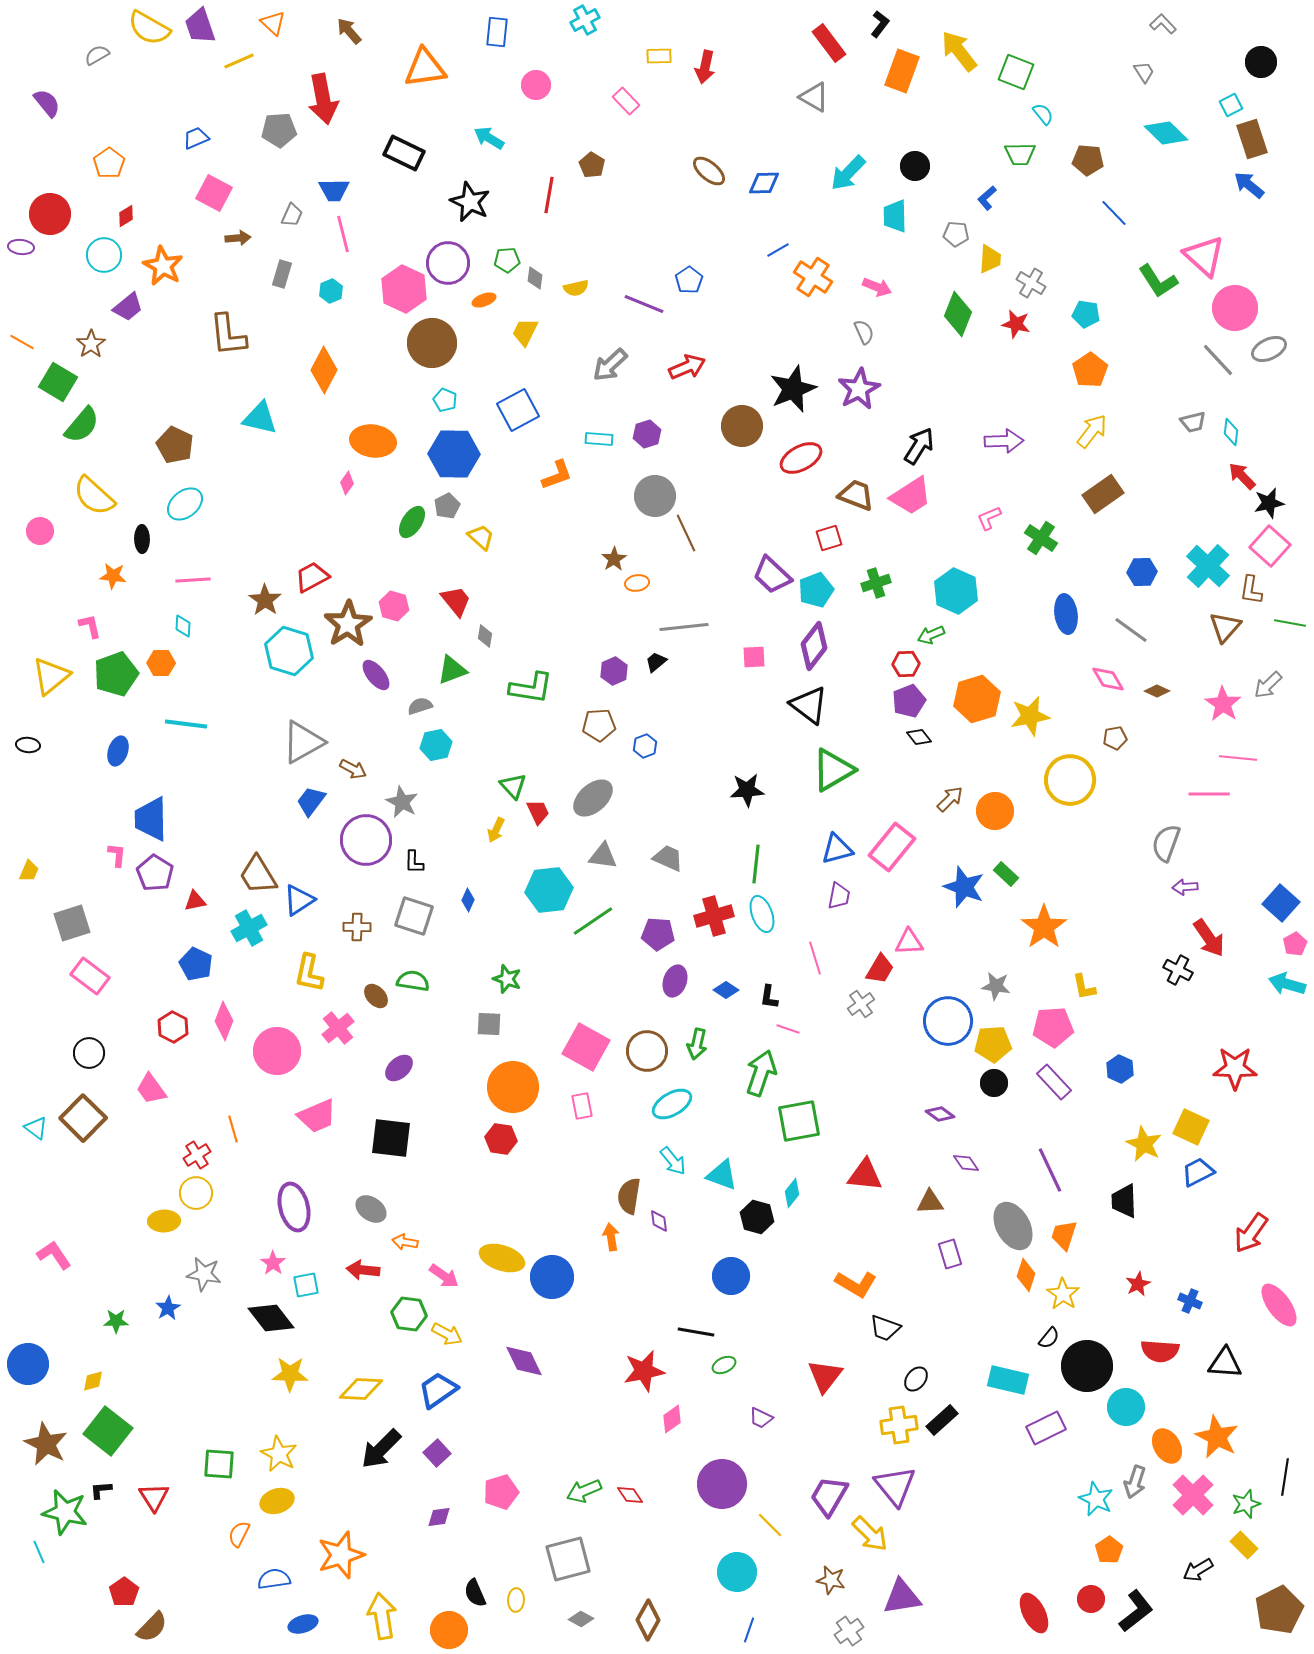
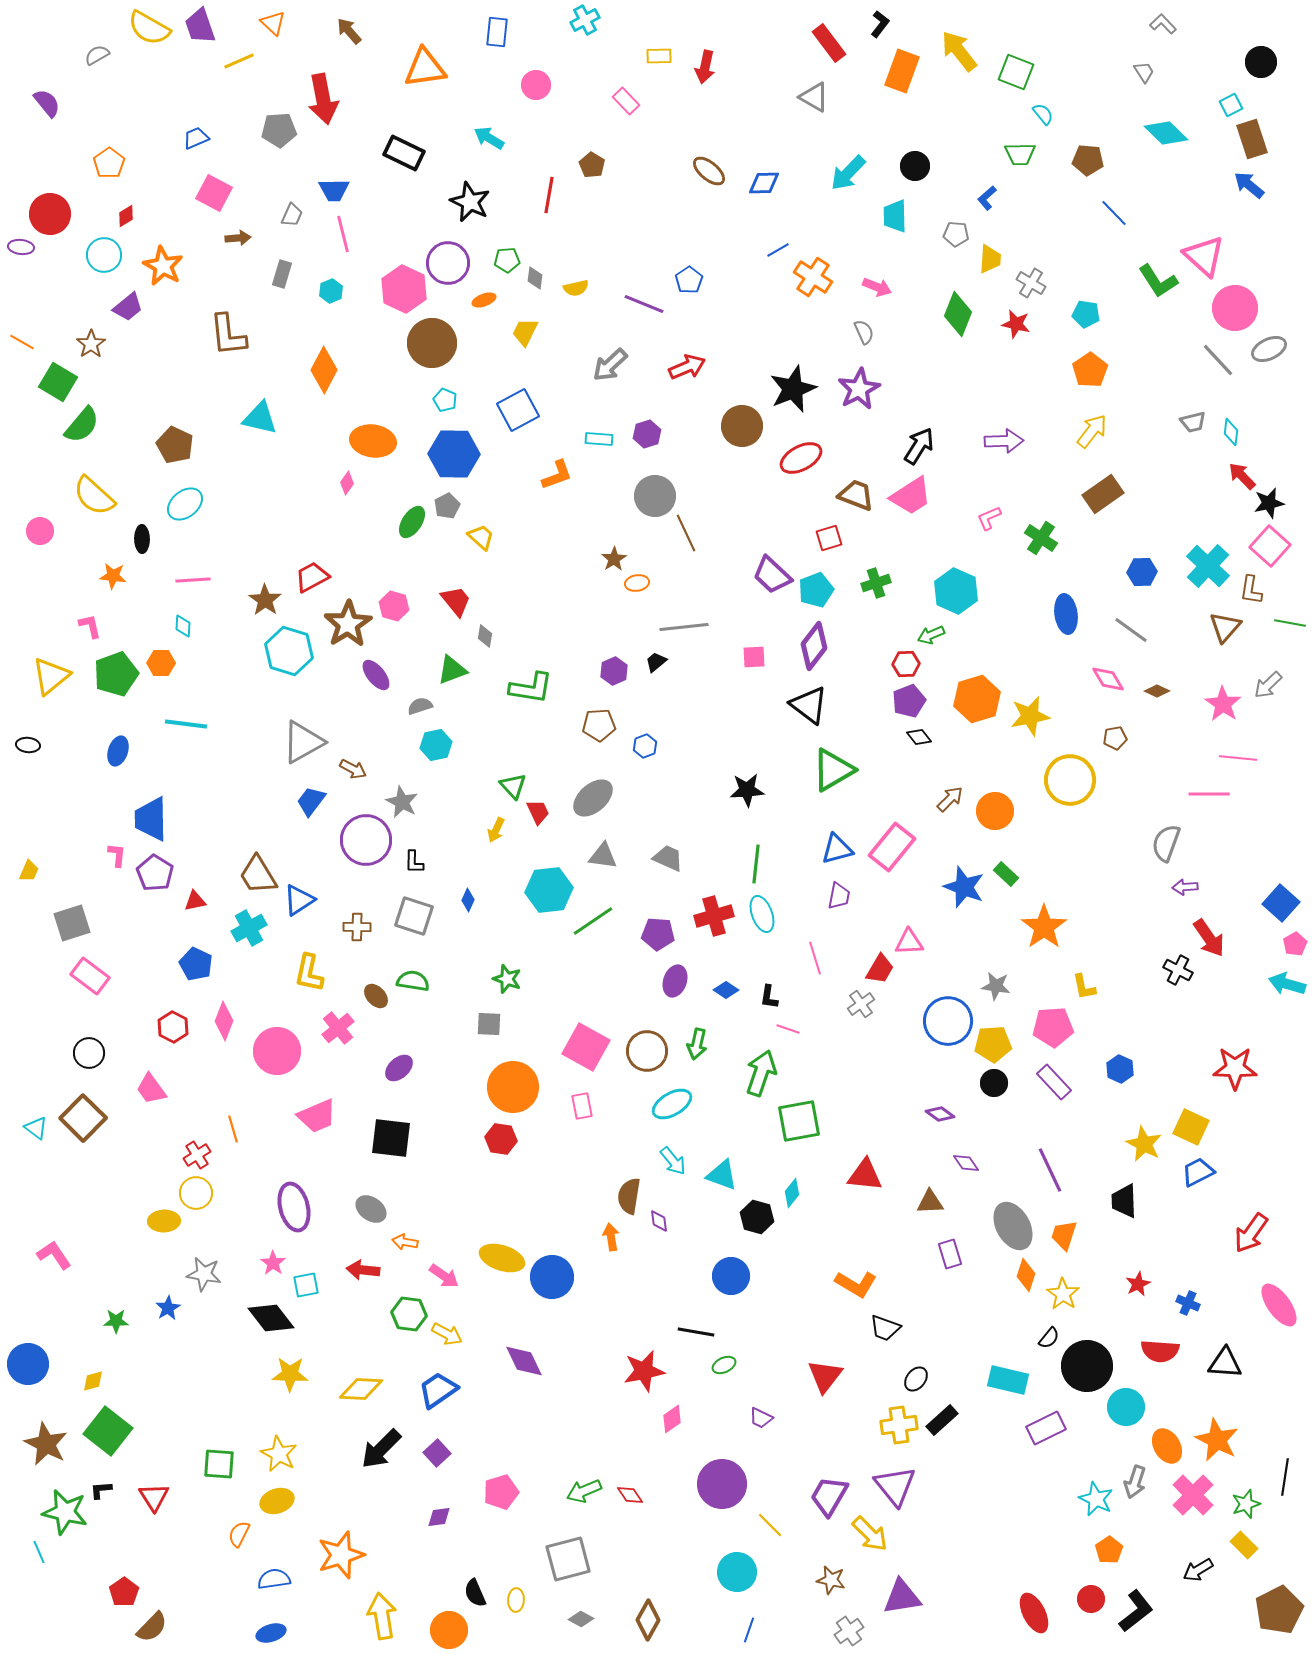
blue cross at (1190, 1301): moved 2 px left, 2 px down
orange star at (1217, 1437): moved 3 px down
blue ellipse at (303, 1624): moved 32 px left, 9 px down
